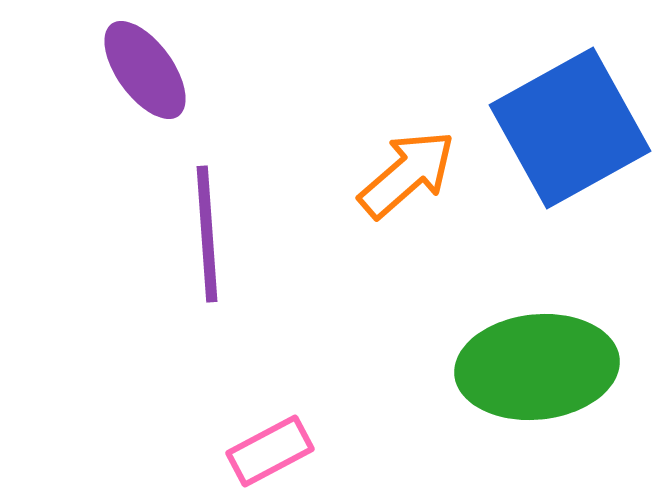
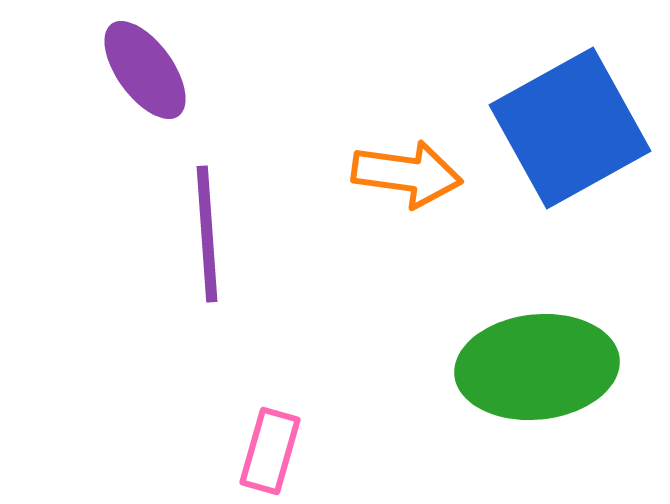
orange arrow: rotated 49 degrees clockwise
pink rectangle: rotated 46 degrees counterclockwise
